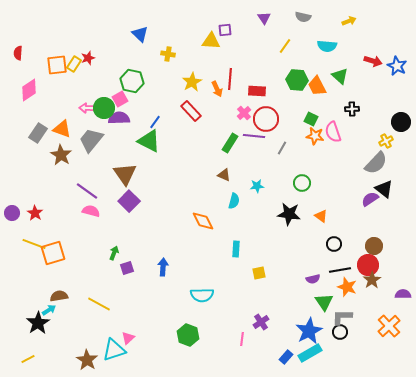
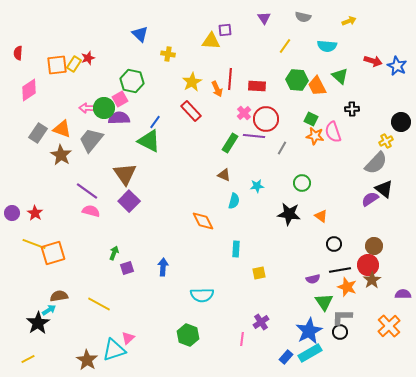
red rectangle at (257, 91): moved 5 px up
